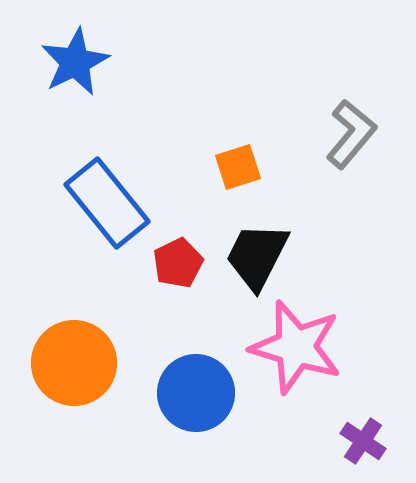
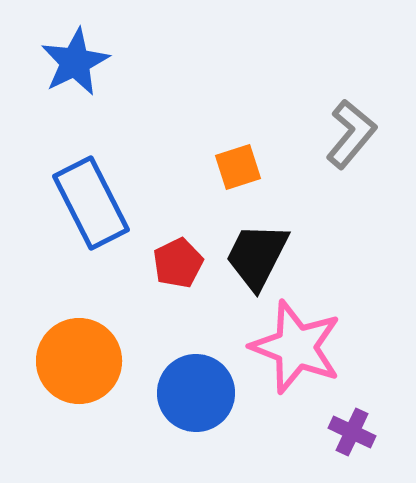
blue rectangle: moved 16 px left; rotated 12 degrees clockwise
pink star: rotated 4 degrees clockwise
orange circle: moved 5 px right, 2 px up
purple cross: moved 11 px left, 9 px up; rotated 9 degrees counterclockwise
